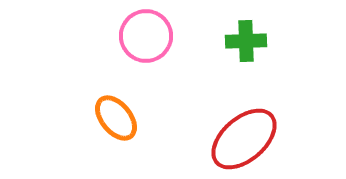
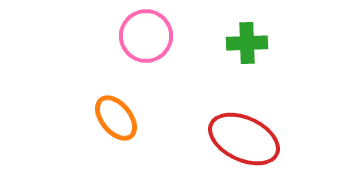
green cross: moved 1 px right, 2 px down
red ellipse: rotated 66 degrees clockwise
